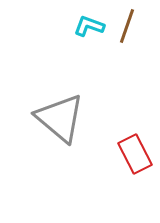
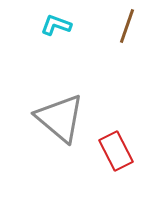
cyan L-shape: moved 33 px left, 1 px up
red rectangle: moved 19 px left, 3 px up
